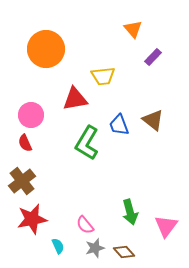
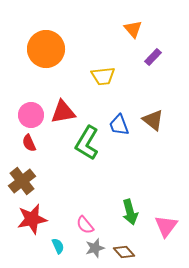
red triangle: moved 12 px left, 13 px down
red semicircle: moved 4 px right
